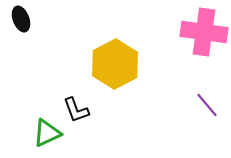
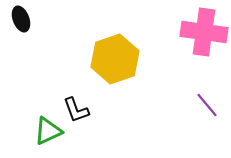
yellow hexagon: moved 5 px up; rotated 9 degrees clockwise
green triangle: moved 1 px right, 2 px up
